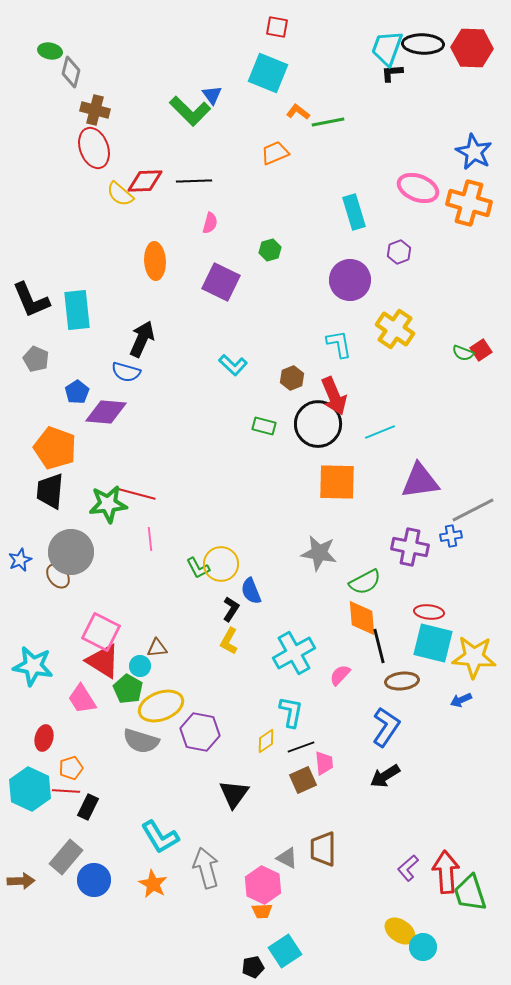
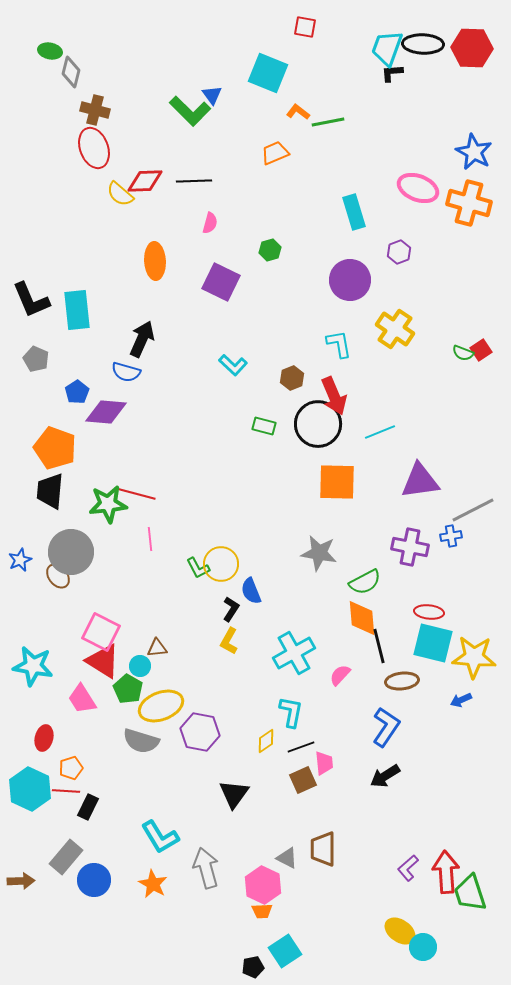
red square at (277, 27): moved 28 px right
